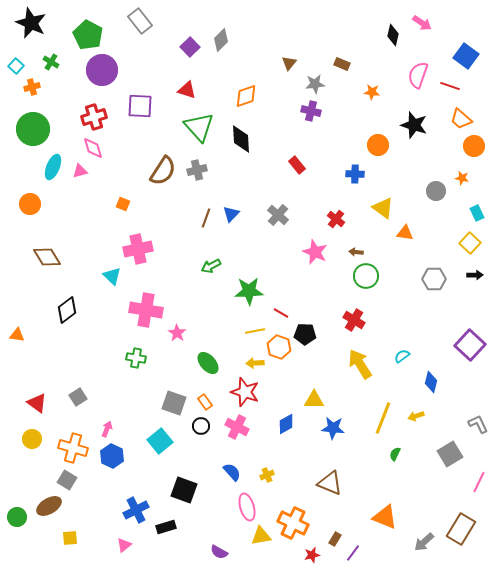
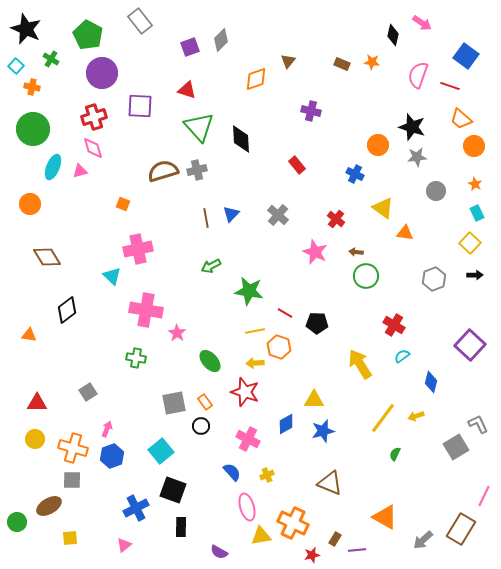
black star at (31, 23): moved 5 px left, 6 px down
purple square at (190, 47): rotated 24 degrees clockwise
green cross at (51, 62): moved 3 px up
brown triangle at (289, 63): moved 1 px left, 2 px up
purple circle at (102, 70): moved 3 px down
gray star at (315, 84): moved 102 px right, 73 px down
orange cross at (32, 87): rotated 28 degrees clockwise
orange star at (372, 92): moved 30 px up
orange diamond at (246, 96): moved 10 px right, 17 px up
black star at (414, 125): moved 2 px left, 2 px down
brown semicircle at (163, 171): rotated 140 degrees counterclockwise
blue cross at (355, 174): rotated 24 degrees clockwise
orange star at (462, 178): moved 13 px right, 6 px down; rotated 16 degrees clockwise
brown line at (206, 218): rotated 30 degrees counterclockwise
gray hexagon at (434, 279): rotated 20 degrees counterclockwise
green star at (249, 291): rotated 12 degrees clockwise
red line at (281, 313): moved 4 px right
red cross at (354, 320): moved 40 px right, 5 px down
black pentagon at (305, 334): moved 12 px right, 11 px up
orange triangle at (17, 335): moved 12 px right
green ellipse at (208, 363): moved 2 px right, 2 px up
gray square at (78, 397): moved 10 px right, 5 px up
red triangle at (37, 403): rotated 35 degrees counterclockwise
gray square at (174, 403): rotated 30 degrees counterclockwise
yellow line at (383, 418): rotated 16 degrees clockwise
pink cross at (237, 427): moved 11 px right, 12 px down
blue star at (333, 428): moved 10 px left, 3 px down; rotated 20 degrees counterclockwise
yellow circle at (32, 439): moved 3 px right
cyan square at (160, 441): moved 1 px right, 10 px down
gray square at (450, 454): moved 6 px right, 7 px up
blue hexagon at (112, 456): rotated 15 degrees clockwise
gray square at (67, 480): moved 5 px right; rotated 30 degrees counterclockwise
pink line at (479, 482): moved 5 px right, 14 px down
black square at (184, 490): moved 11 px left
blue cross at (136, 510): moved 2 px up
green circle at (17, 517): moved 5 px down
orange triangle at (385, 517): rotated 8 degrees clockwise
black rectangle at (166, 527): moved 15 px right; rotated 72 degrees counterclockwise
gray arrow at (424, 542): moved 1 px left, 2 px up
purple line at (353, 553): moved 4 px right, 3 px up; rotated 48 degrees clockwise
